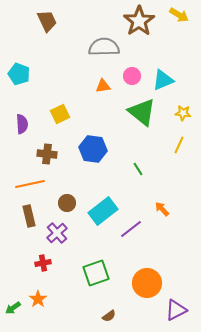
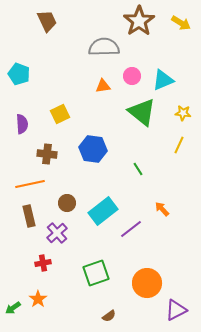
yellow arrow: moved 2 px right, 8 px down
